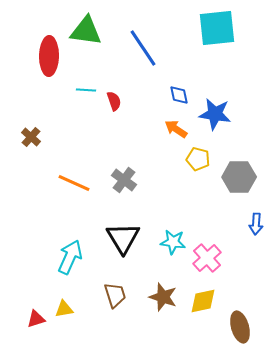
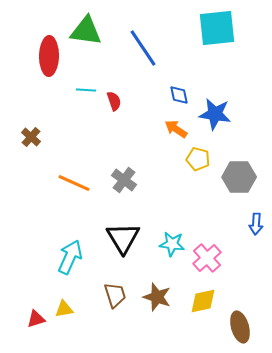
cyan star: moved 1 px left, 2 px down
brown star: moved 6 px left
